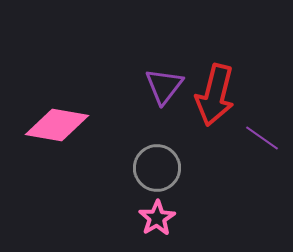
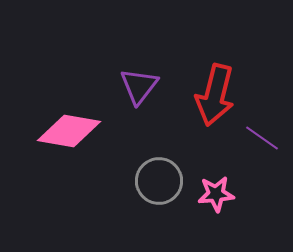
purple triangle: moved 25 px left
pink diamond: moved 12 px right, 6 px down
gray circle: moved 2 px right, 13 px down
pink star: moved 59 px right, 24 px up; rotated 27 degrees clockwise
